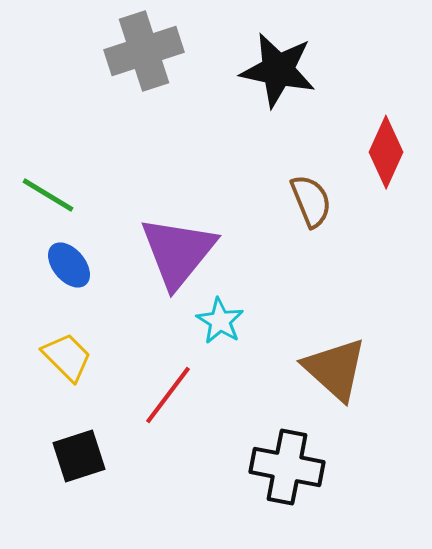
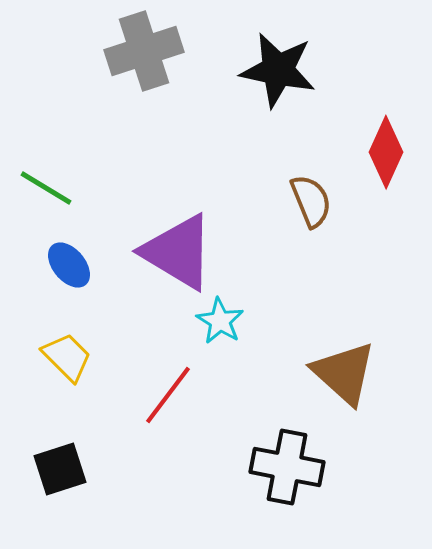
green line: moved 2 px left, 7 px up
purple triangle: rotated 38 degrees counterclockwise
brown triangle: moved 9 px right, 4 px down
black square: moved 19 px left, 13 px down
